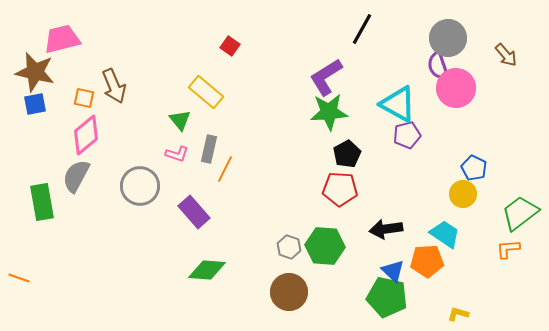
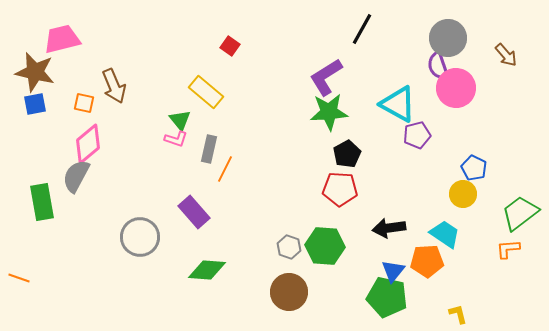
orange square at (84, 98): moved 5 px down
pink diamond at (86, 135): moved 2 px right, 9 px down
purple pentagon at (407, 135): moved 10 px right
pink L-shape at (177, 154): moved 1 px left, 15 px up
gray circle at (140, 186): moved 51 px down
black arrow at (386, 229): moved 3 px right, 1 px up
blue triangle at (393, 271): rotated 25 degrees clockwise
yellow L-shape at (458, 314): rotated 60 degrees clockwise
